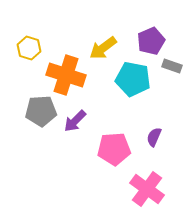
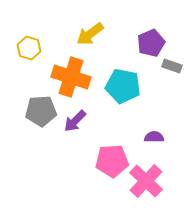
purple pentagon: moved 2 px down
yellow arrow: moved 13 px left, 14 px up
orange cross: moved 5 px right, 2 px down
cyan pentagon: moved 10 px left, 7 px down
purple semicircle: rotated 66 degrees clockwise
pink pentagon: moved 2 px left, 12 px down
pink cross: moved 1 px left, 8 px up; rotated 8 degrees clockwise
